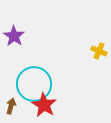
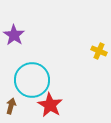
purple star: moved 1 px up
cyan circle: moved 2 px left, 4 px up
red star: moved 6 px right
